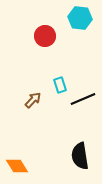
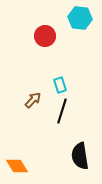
black line: moved 21 px left, 12 px down; rotated 50 degrees counterclockwise
